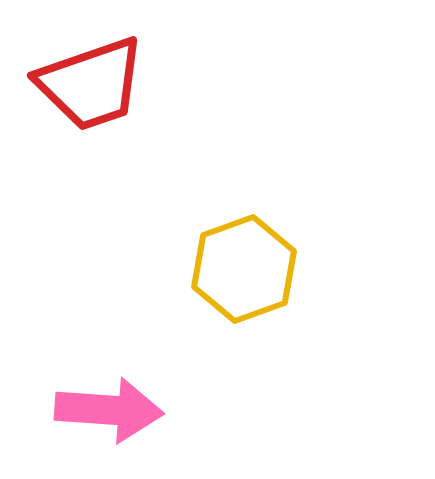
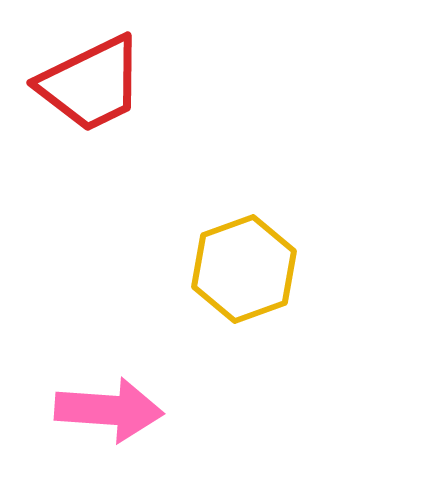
red trapezoid: rotated 7 degrees counterclockwise
